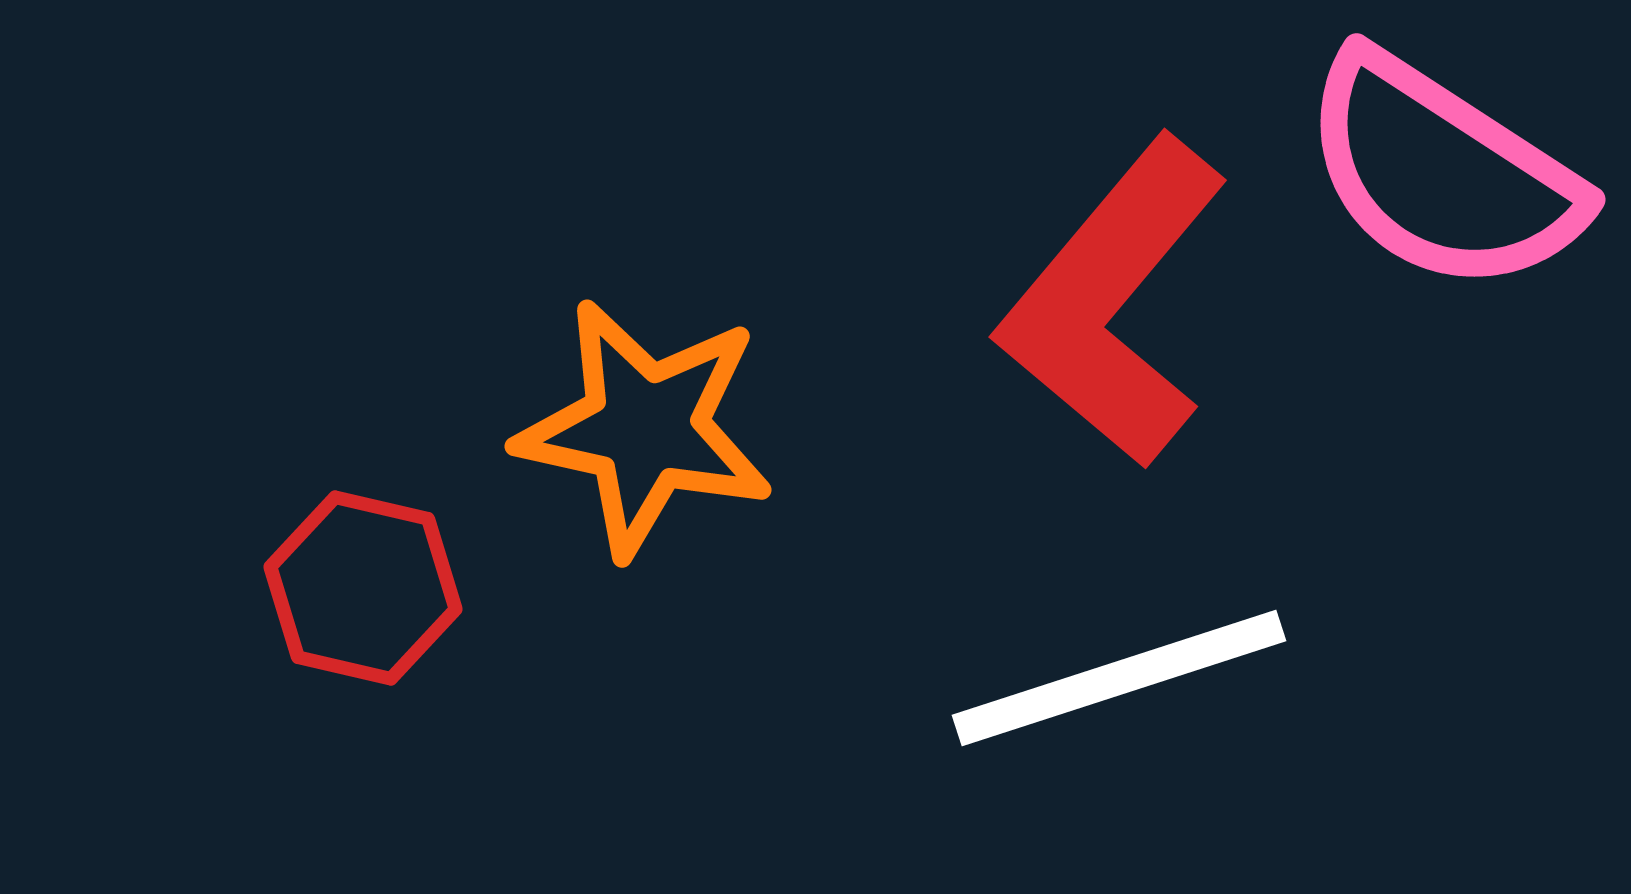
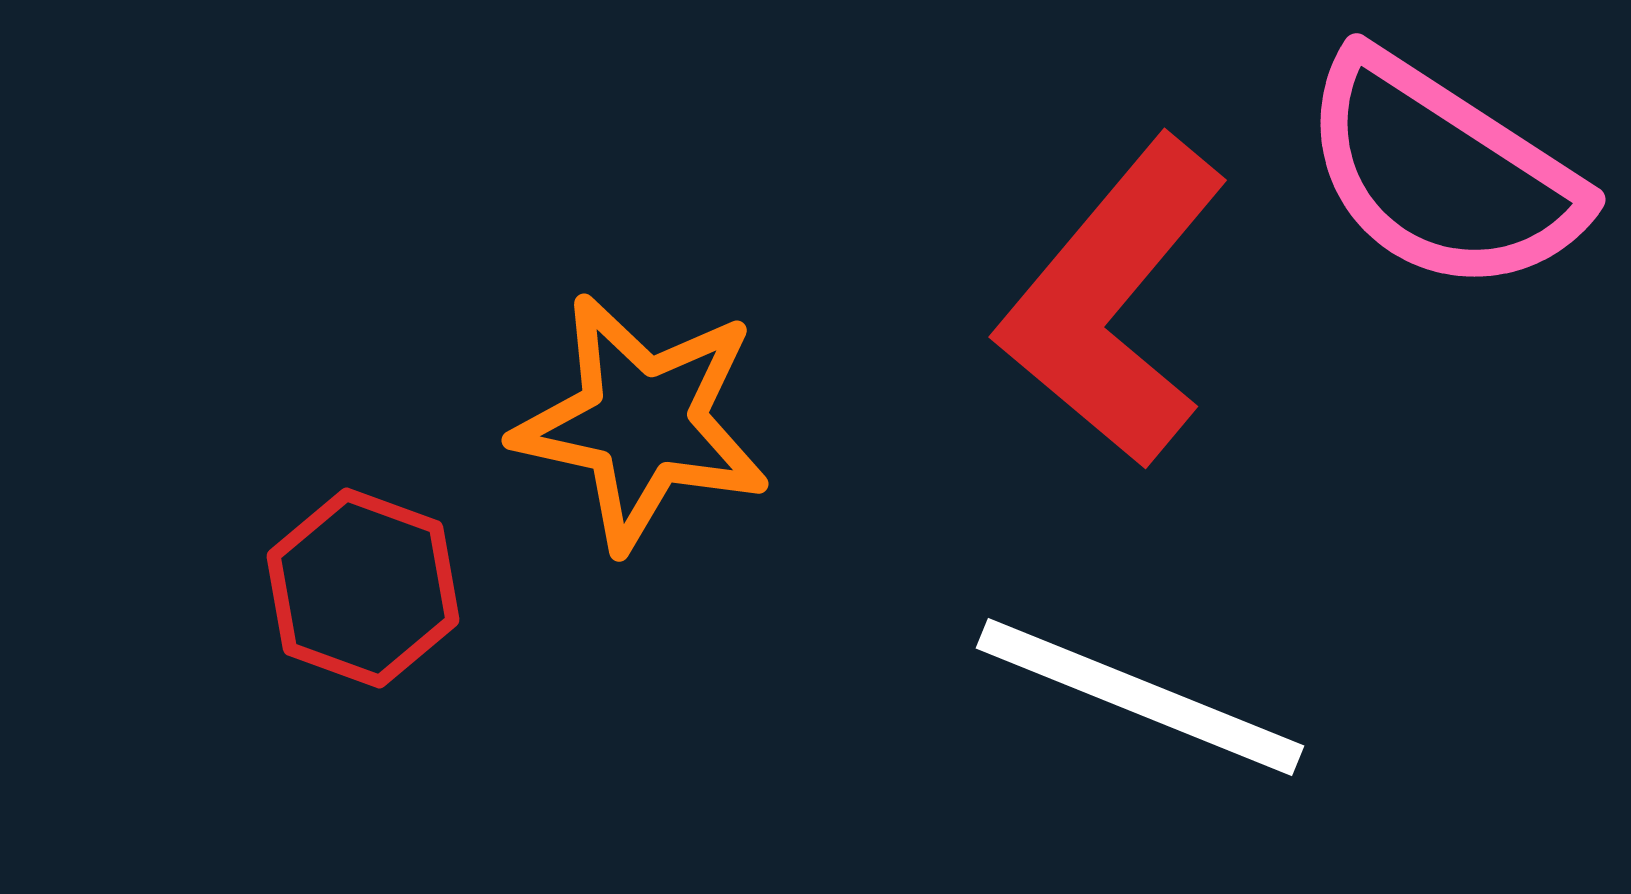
orange star: moved 3 px left, 6 px up
red hexagon: rotated 7 degrees clockwise
white line: moved 21 px right, 19 px down; rotated 40 degrees clockwise
